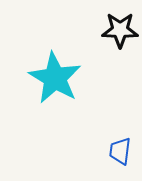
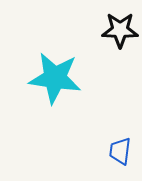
cyan star: rotated 22 degrees counterclockwise
